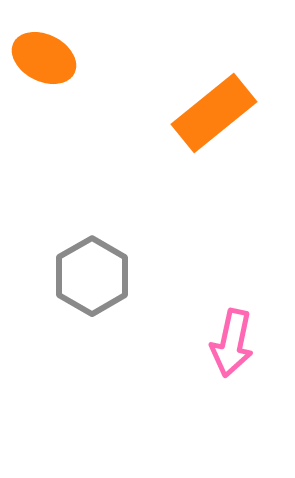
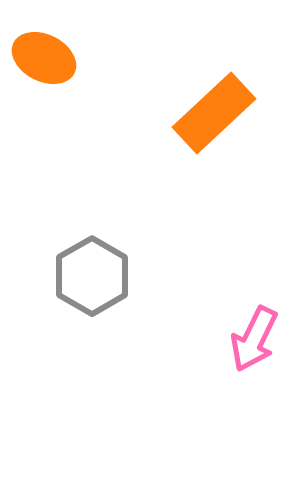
orange rectangle: rotated 4 degrees counterclockwise
pink arrow: moved 22 px right, 4 px up; rotated 14 degrees clockwise
